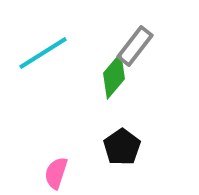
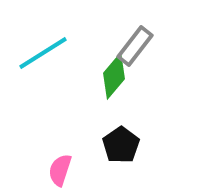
black pentagon: moved 1 px left, 2 px up
pink semicircle: moved 4 px right, 3 px up
